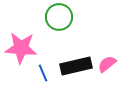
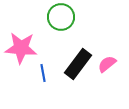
green circle: moved 2 px right
black rectangle: moved 2 px right, 2 px up; rotated 40 degrees counterclockwise
blue line: rotated 12 degrees clockwise
